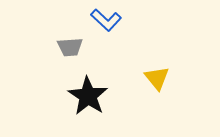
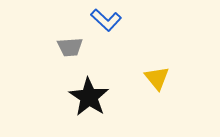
black star: moved 1 px right, 1 px down
